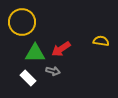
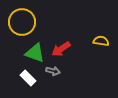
green triangle: rotated 20 degrees clockwise
